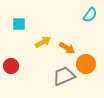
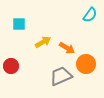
gray trapezoid: moved 3 px left
